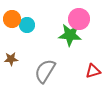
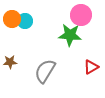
pink circle: moved 2 px right, 4 px up
cyan circle: moved 2 px left, 4 px up
brown star: moved 1 px left, 3 px down
red triangle: moved 2 px left, 4 px up; rotated 14 degrees counterclockwise
